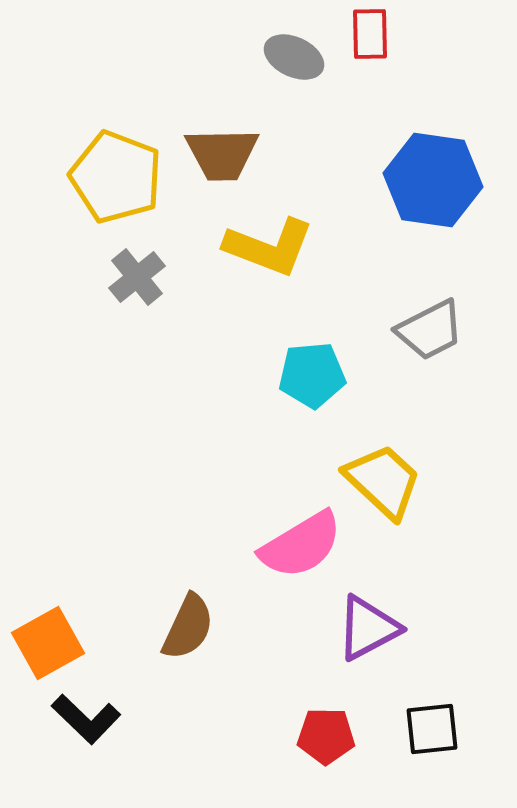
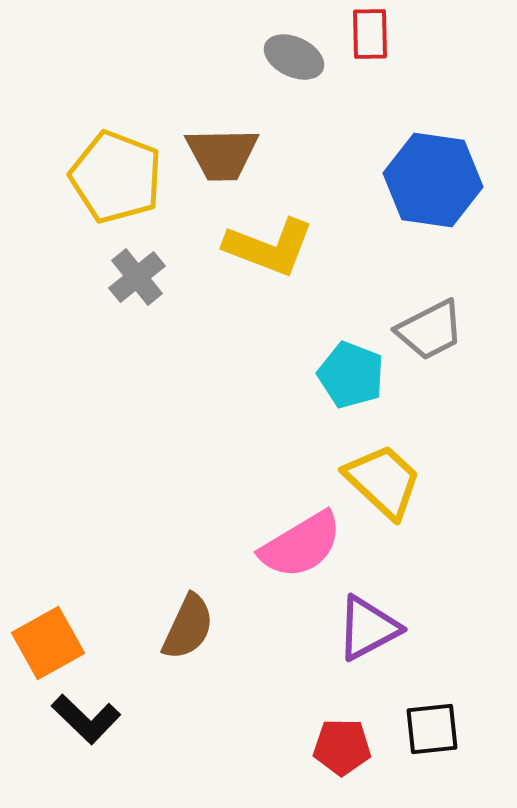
cyan pentagon: moved 39 px right; rotated 26 degrees clockwise
red pentagon: moved 16 px right, 11 px down
